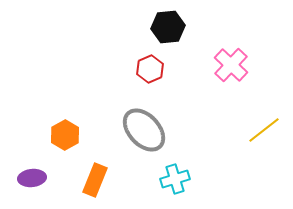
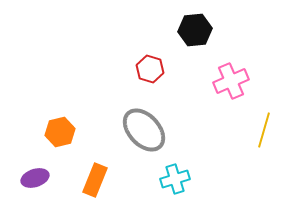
black hexagon: moved 27 px right, 3 px down
pink cross: moved 16 px down; rotated 24 degrees clockwise
red hexagon: rotated 20 degrees counterclockwise
yellow line: rotated 36 degrees counterclockwise
orange hexagon: moved 5 px left, 3 px up; rotated 16 degrees clockwise
purple ellipse: moved 3 px right; rotated 12 degrees counterclockwise
